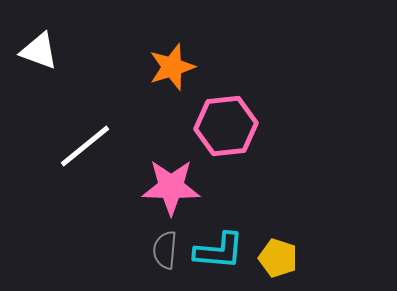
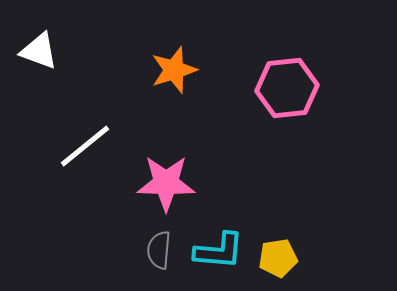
orange star: moved 2 px right, 3 px down
pink hexagon: moved 61 px right, 38 px up
pink star: moved 5 px left, 4 px up
gray semicircle: moved 6 px left
yellow pentagon: rotated 27 degrees counterclockwise
